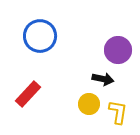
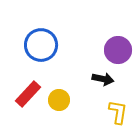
blue circle: moved 1 px right, 9 px down
yellow circle: moved 30 px left, 4 px up
